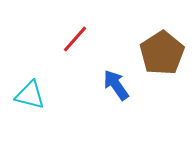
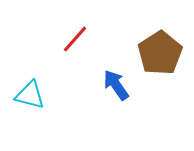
brown pentagon: moved 2 px left
